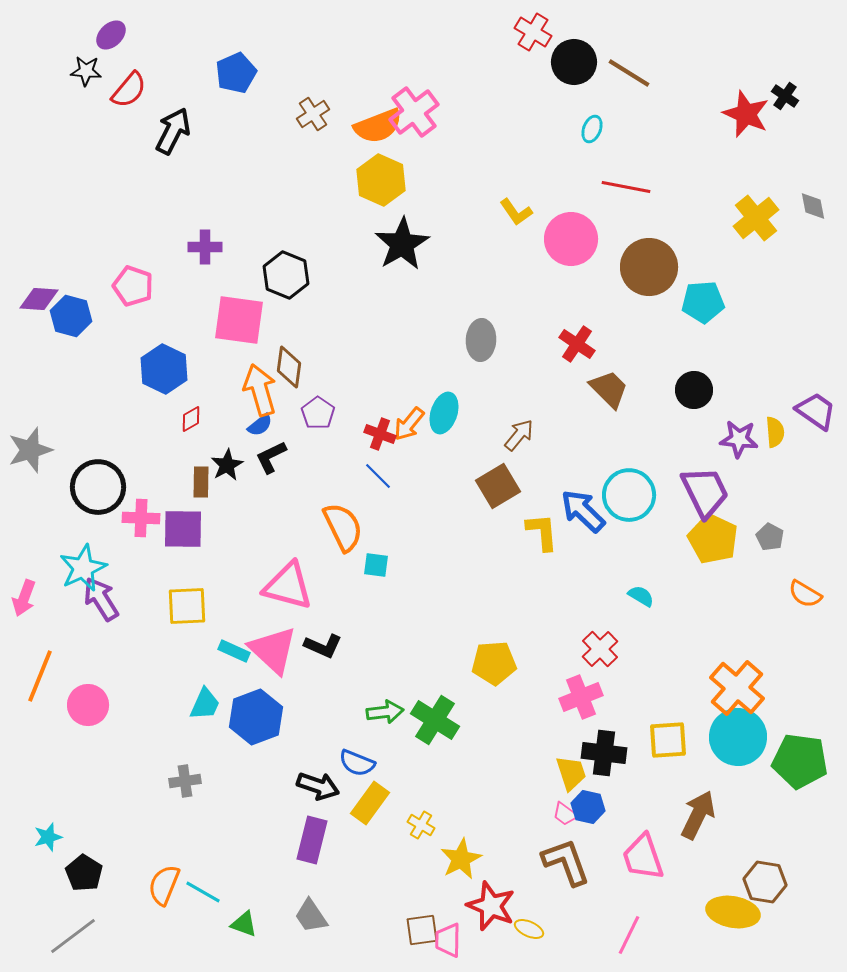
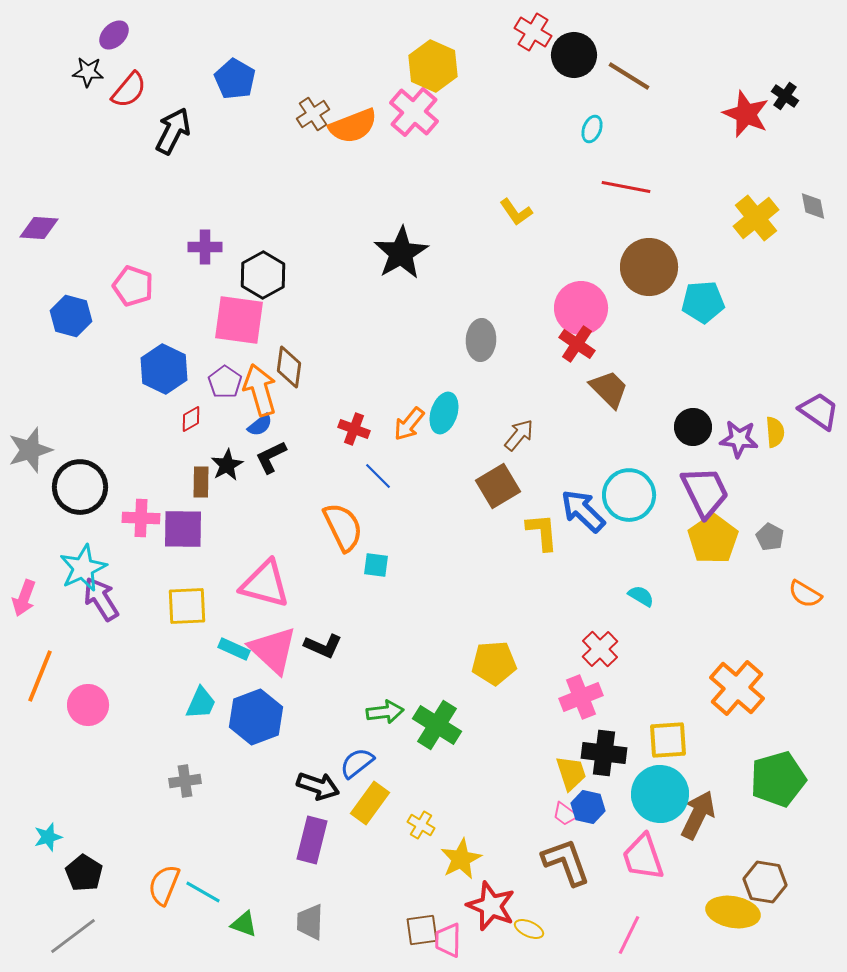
purple ellipse at (111, 35): moved 3 px right
black circle at (574, 62): moved 7 px up
black star at (86, 71): moved 2 px right, 1 px down
blue pentagon at (236, 73): moved 1 px left, 6 px down; rotated 18 degrees counterclockwise
brown line at (629, 73): moved 3 px down
pink cross at (414, 112): rotated 12 degrees counterclockwise
orange semicircle at (378, 126): moved 25 px left
yellow hexagon at (381, 180): moved 52 px right, 114 px up
pink circle at (571, 239): moved 10 px right, 69 px down
black star at (402, 244): moved 1 px left, 9 px down
black hexagon at (286, 275): moved 23 px left; rotated 9 degrees clockwise
purple diamond at (39, 299): moved 71 px up
black circle at (694, 390): moved 1 px left, 37 px down
purple trapezoid at (816, 411): moved 3 px right
purple pentagon at (318, 413): moved 93 px left, 31 px up
red cross at (380, 434): moved 26 px left, 5 px up
black circle at (98, 487): moved 18 px left
yellow pentagon at (713, 539): rotated 12 degrees clockwise
pink triangle at (288, 586): moved 23 px left, 2 px up
cyan rectangle at (234, 651): moved 2 px up
cyan trapezoid at (205, 704): moved 4 px left, 1 px up
green cross at (435, 720): moved 2 px right, 5 px down
cyan circle at (738, 737): moved 78 px left, 57 px down
green pentagon at (800, 761): moved 22 px left, 18 px down; rotated 24 degrees counterclockwise
blue semicircle at (357, 763): rotated 120 degrees clockwise
gray trapezoid at (311, 916): moved 1 px left, 6 px down; rotated 36 degrees clockwise
